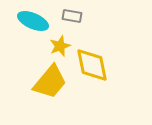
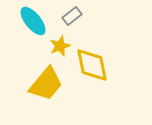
gray rectangle: rotated 48 degrees counterclockwise
cyan ellipse: rotated 28 degrees clockwise
yellow trapezoid: moved 4 px left, 2 px down
